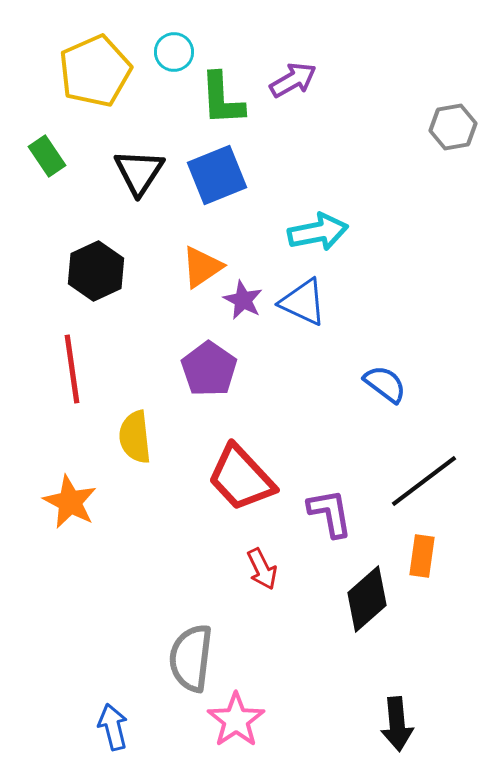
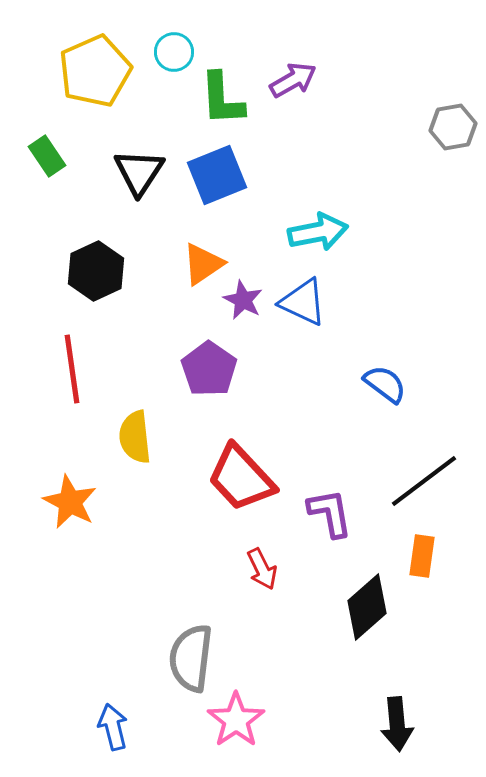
orange triangle: moved 1 px right, 3 px up
black diamond: moved 8 px down
